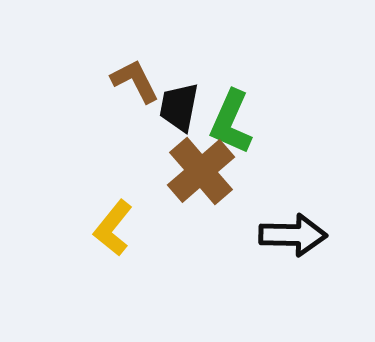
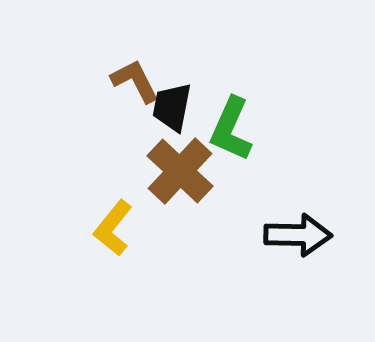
black trapezoid: moved 7 px left
green L-shape: moved 7 px down
brown cross: moved 21 px left; rotated 6 degrees counterclockwise
black arrow: moved 5 px right
